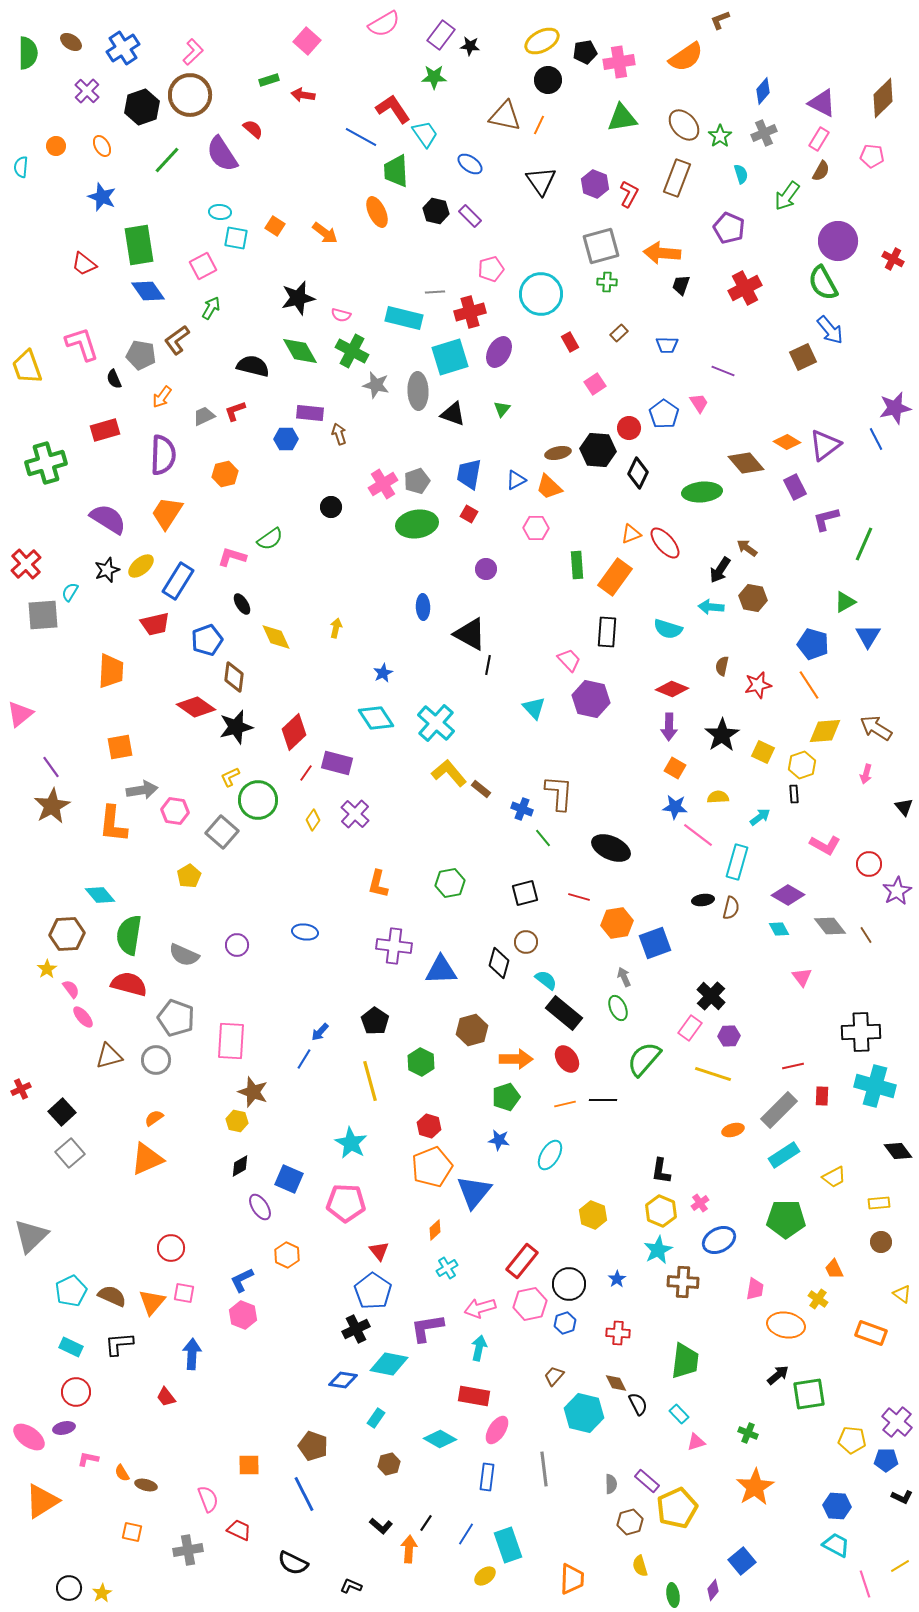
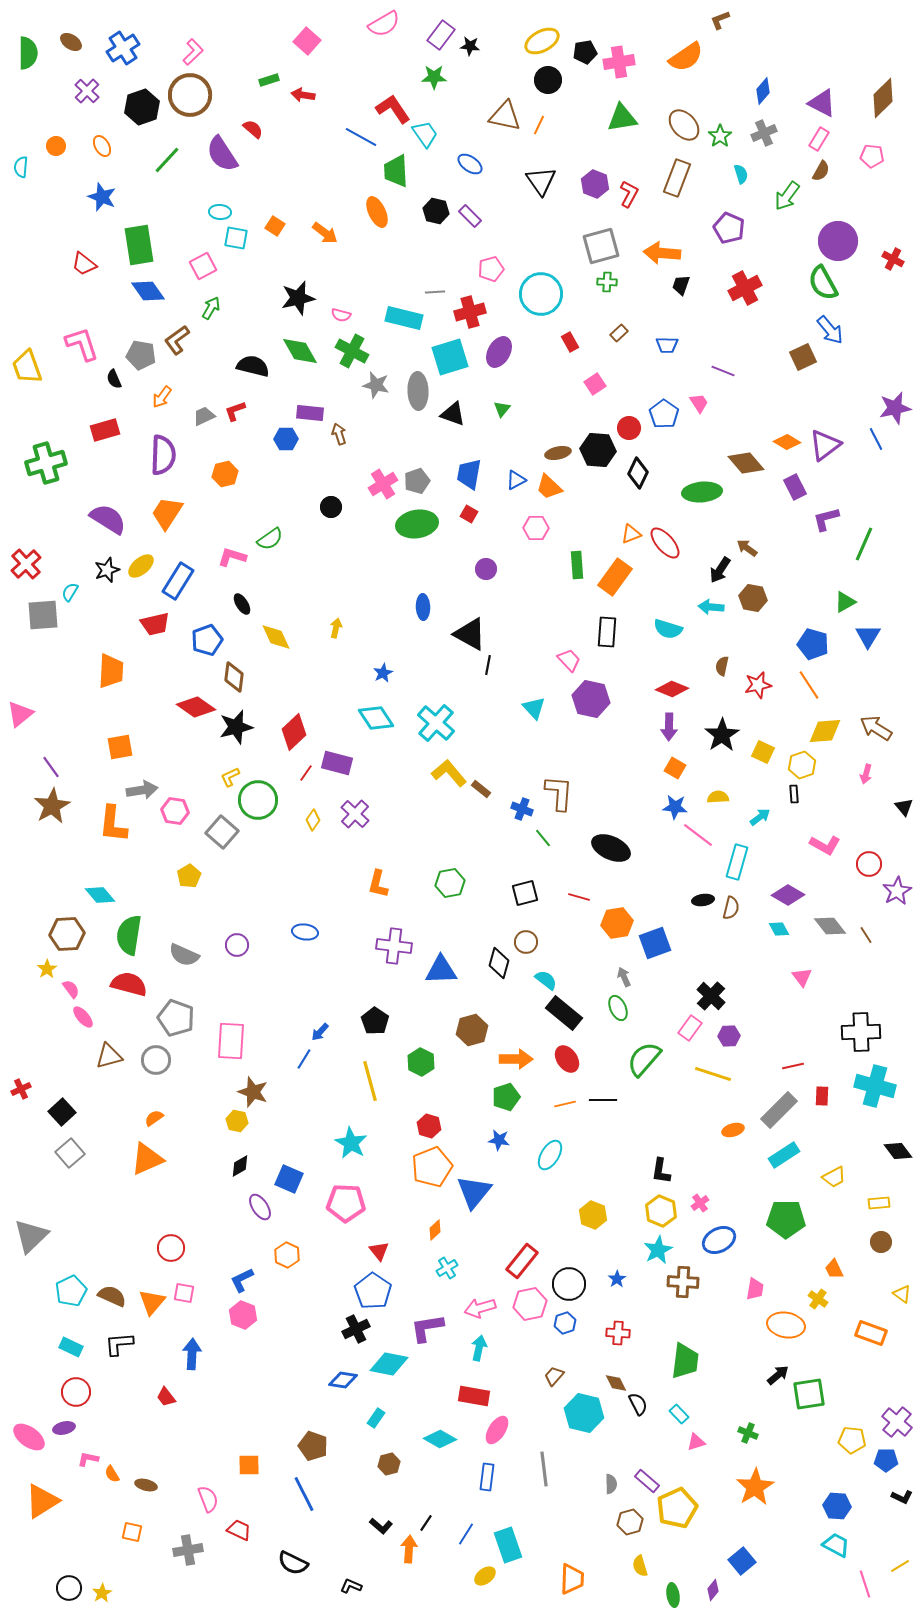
orange semicircle at (122, 1473): moved 10 px left, 1 px down
